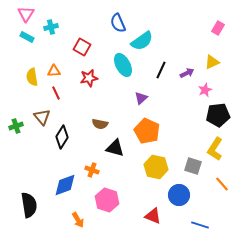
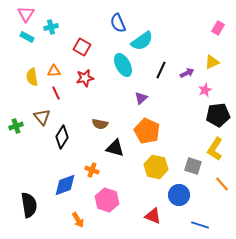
red star: moved 4 px left
